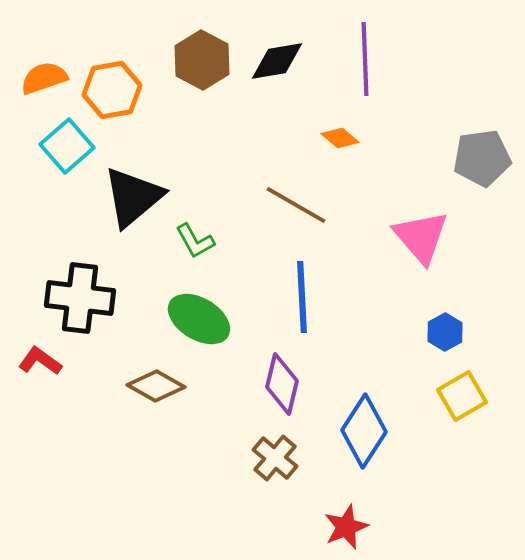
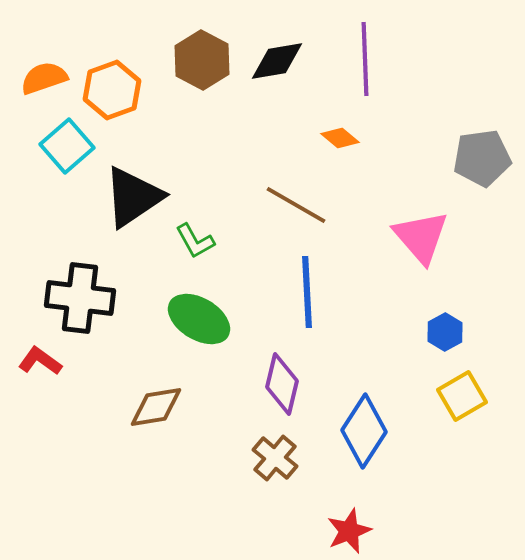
orange hexagon: rotated 10 degrees counterclockwise
black triangle: rotated 6 degrees clockwise
blue line: moved 5 px right, 5 px up
brown diamond: moved 21 px down; rotated 38 degrees counterclockwise
red star: moved 3 px right, 4 px down
